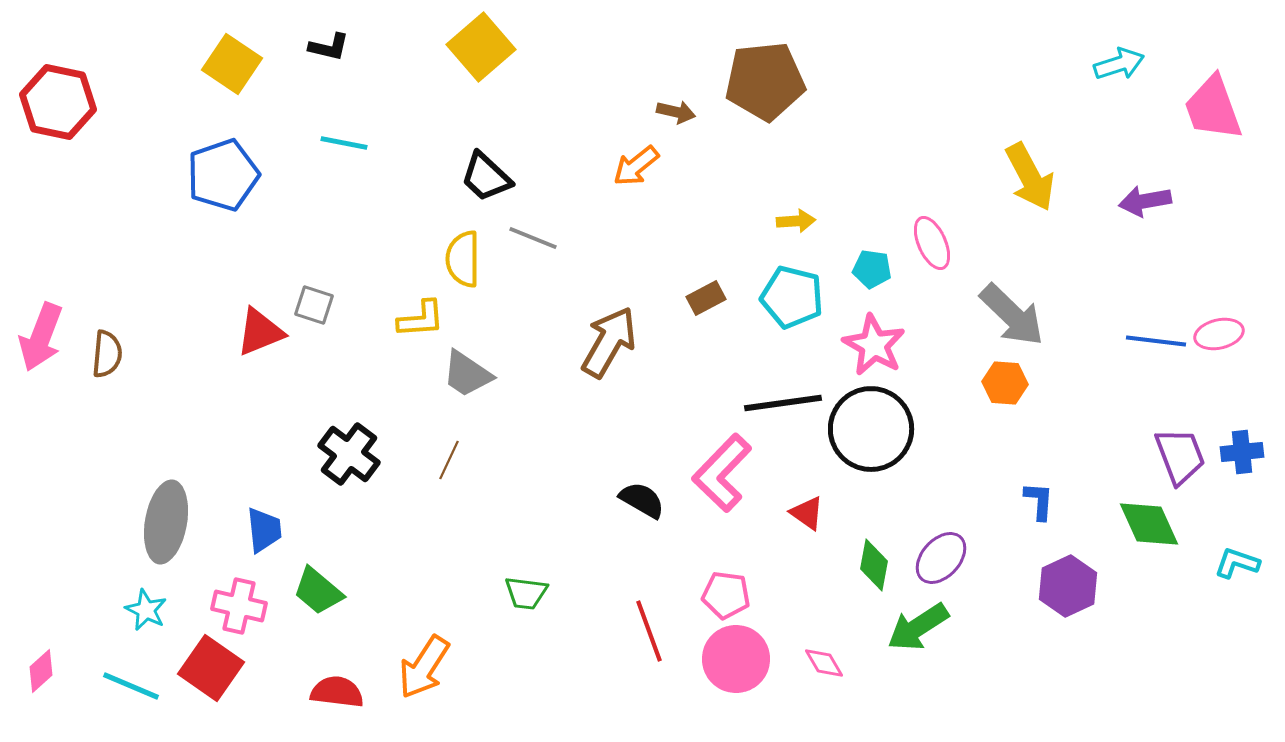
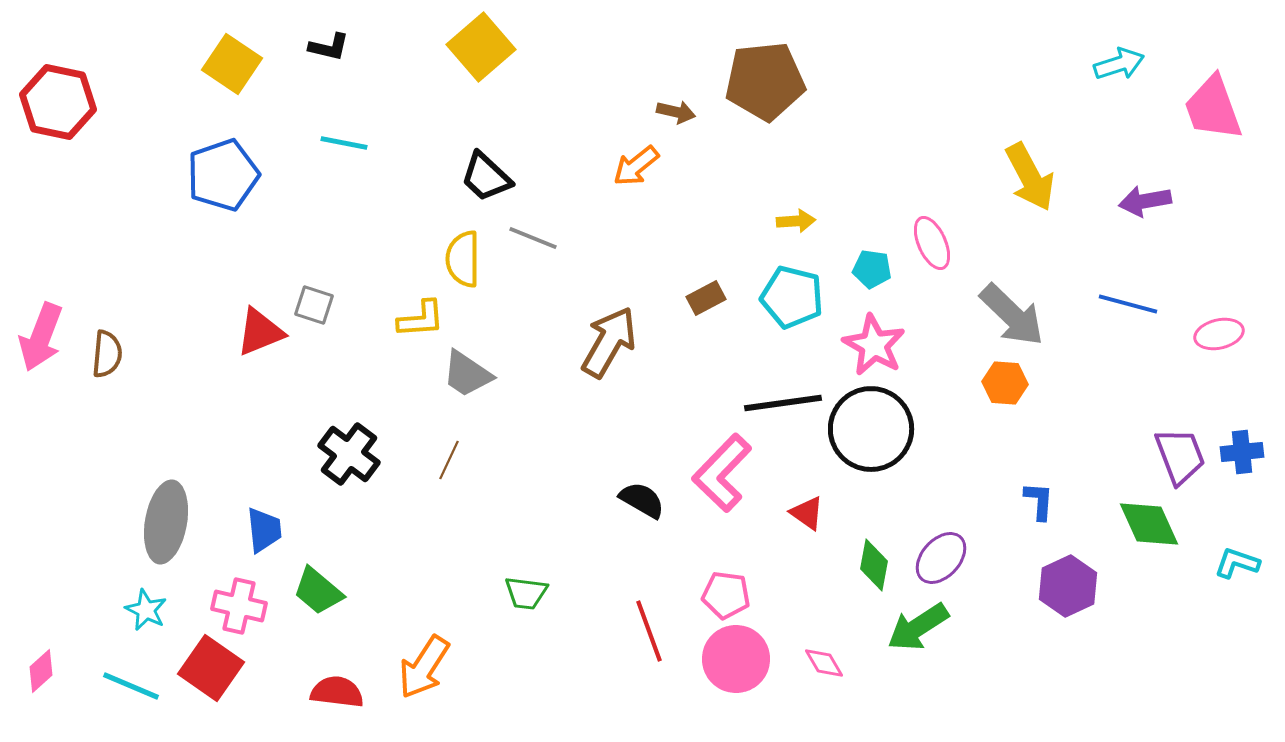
blue line at (1156, 341): moved 28 px left, 37 px up; rotated 8 degrees clockwise
